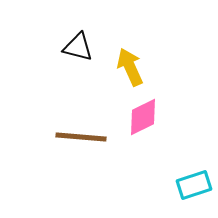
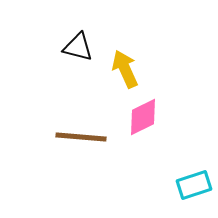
yellow arrow: moved 5 px left, 2 px down
